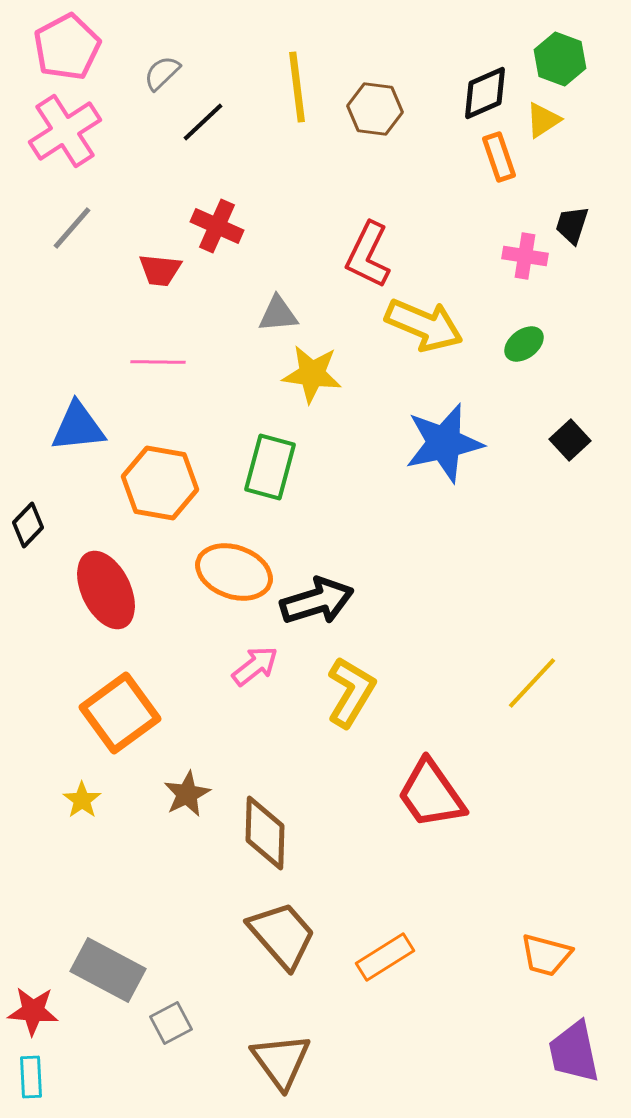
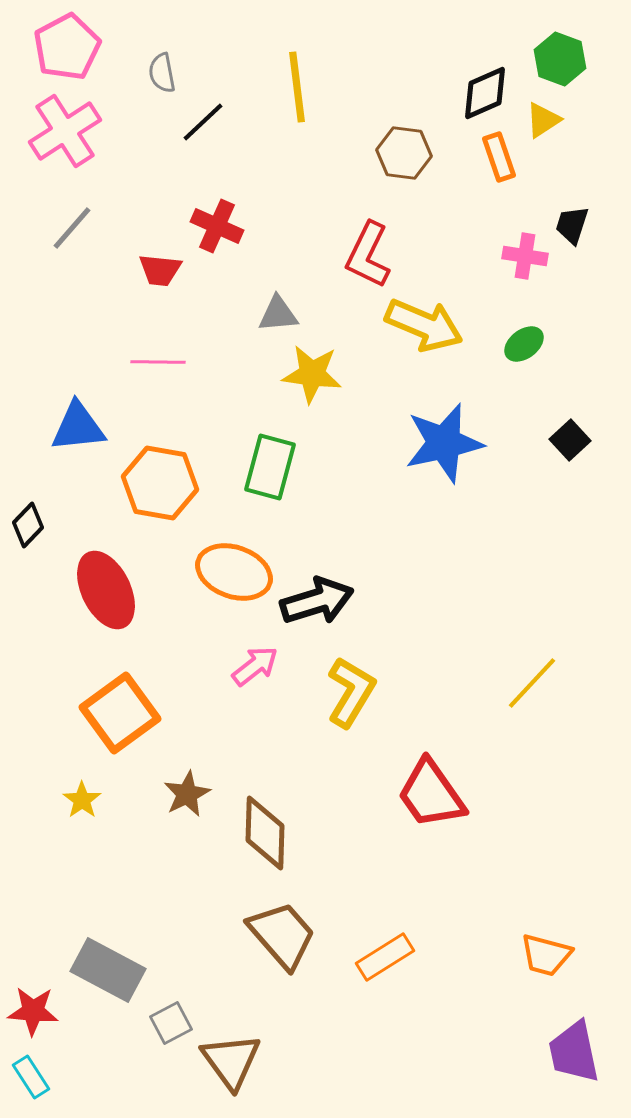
gray semicircle at (162, 73): rotated 57 degrees counterclockwise
brown hexagon at (375, 109): moved 29 px right, 44 px down
brown triangle at (281, 1061): moved 50 px left
cyan rectangle at (31, 1077): rotated 30 degrees counterclockwise
